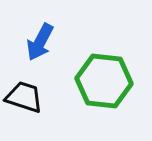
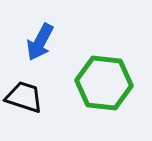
green hexagon: moved 2 px down
